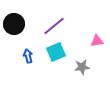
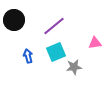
black circle: moved 4 px up
pink triangle: moved 2 px left, 2 px down
gray star: moved 8 px left
